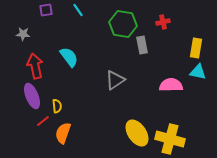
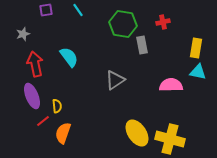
gray star: rotated 24 degrees counterclockwise
red arrow: moved 2 px up
